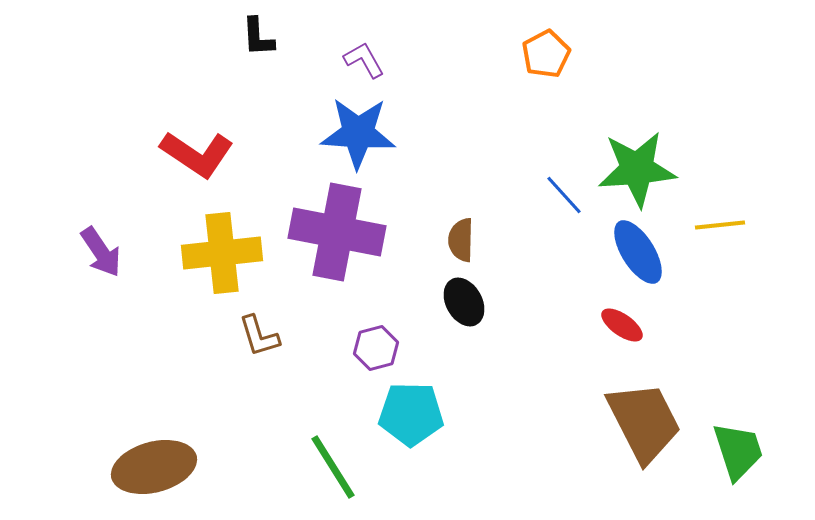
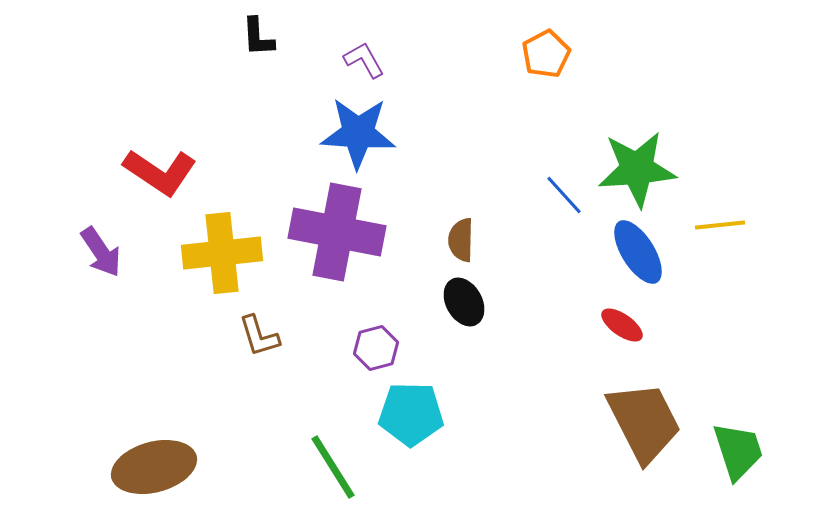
red L-shape: moved 37 px left, 18 px down
